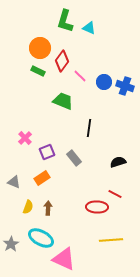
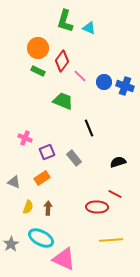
orange circle: moved 2 px left
black line: rotated 30 degrees counterclockwise
pink cross: rotated 24 degrees counterclockwise
